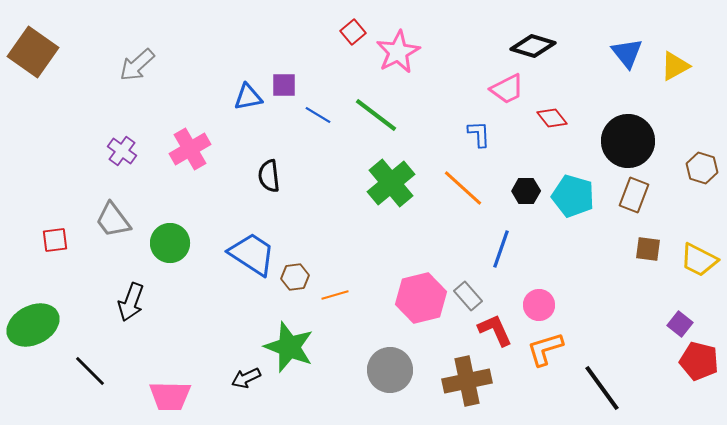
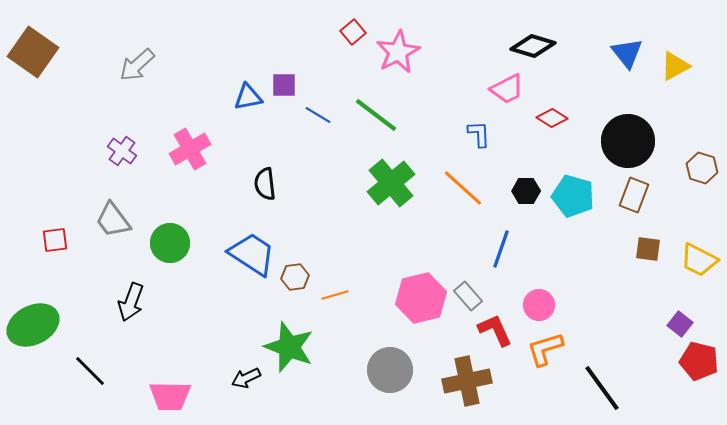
red diamond at (552, 118): rotated 20 degrees counterclockwise
black semicircle at (269, 176): moved 4 px left, 8 px down
